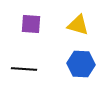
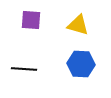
purple square: moved 4 px up
